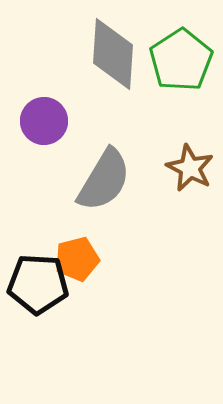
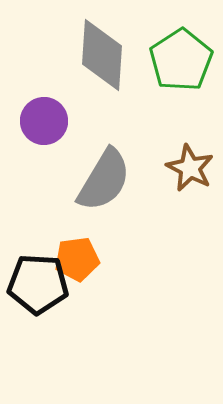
gray diamond: moved 11 px left, 1 px down
orange pentagon: rotated 6 degrees clockwise
